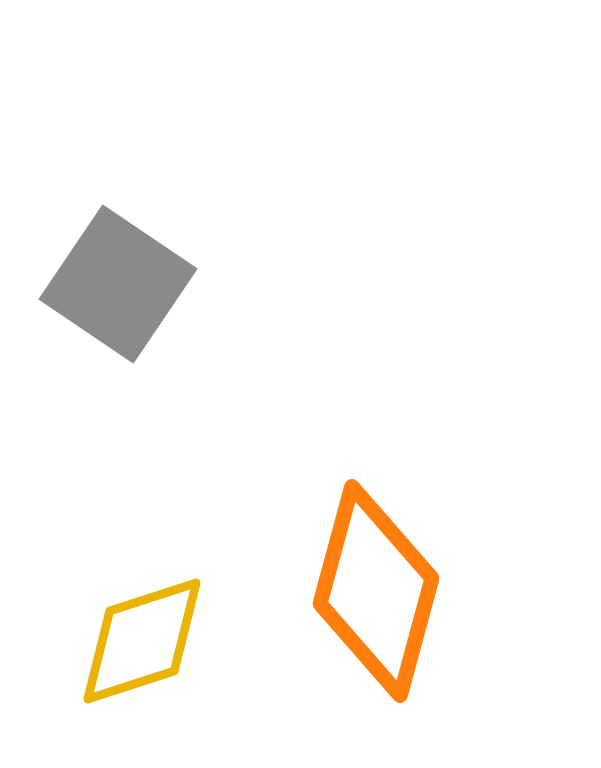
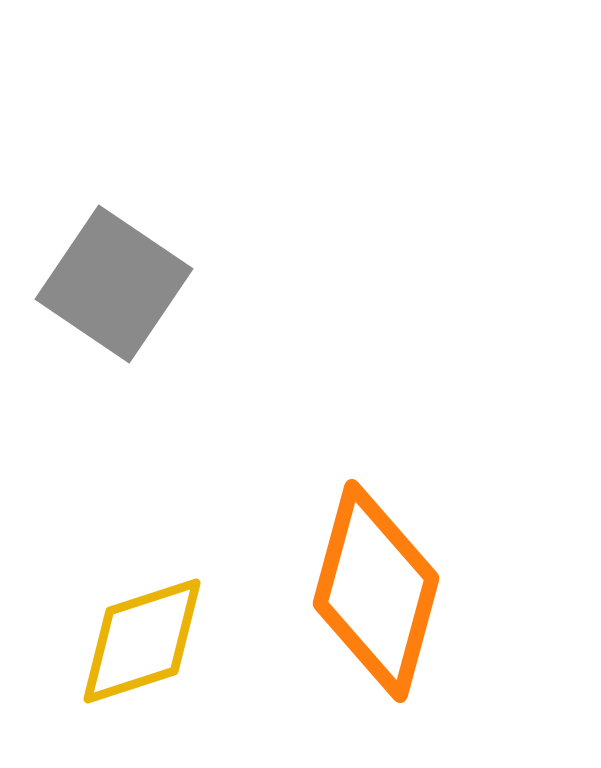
gray square: moved 4 px left
